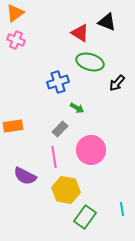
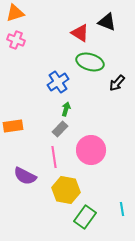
orange triangle: rotated 18 degrees clockwise
blue cross: rotated 15 degrees counterclockwise
green arrow: moved 11 px left, 1 px down; rotated 104 degrees counterclockwise
